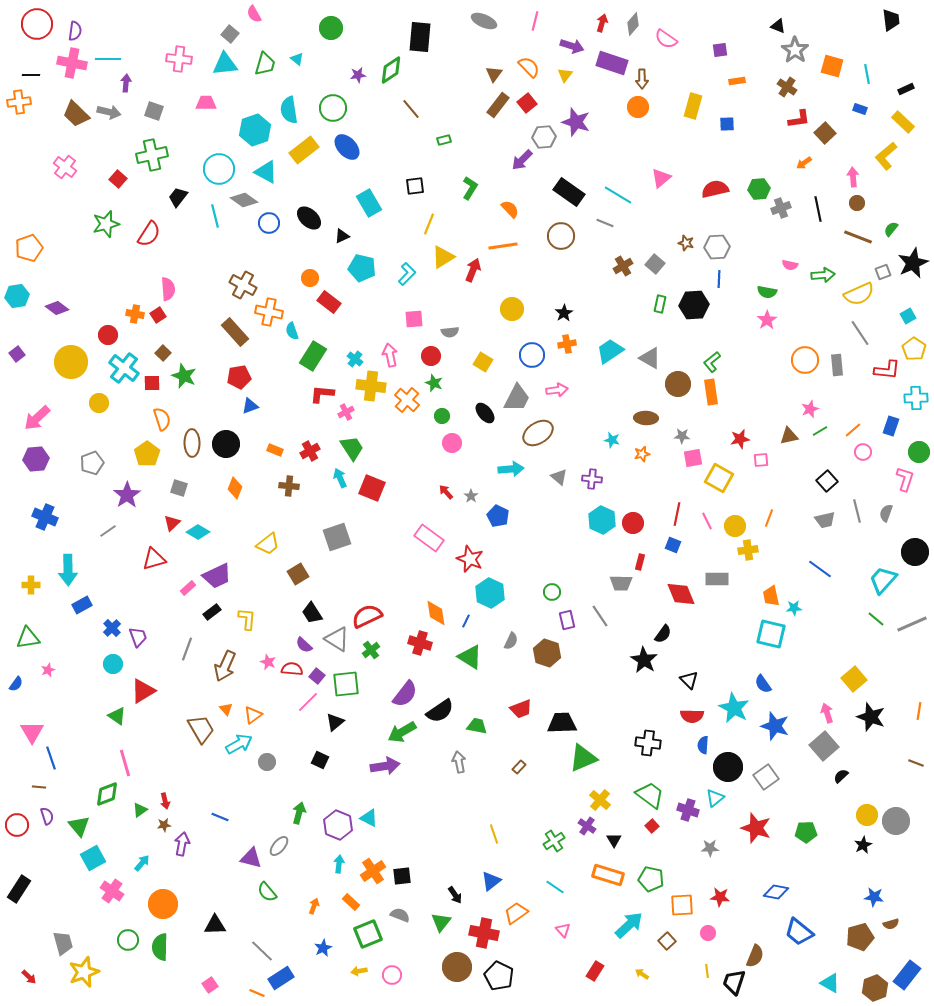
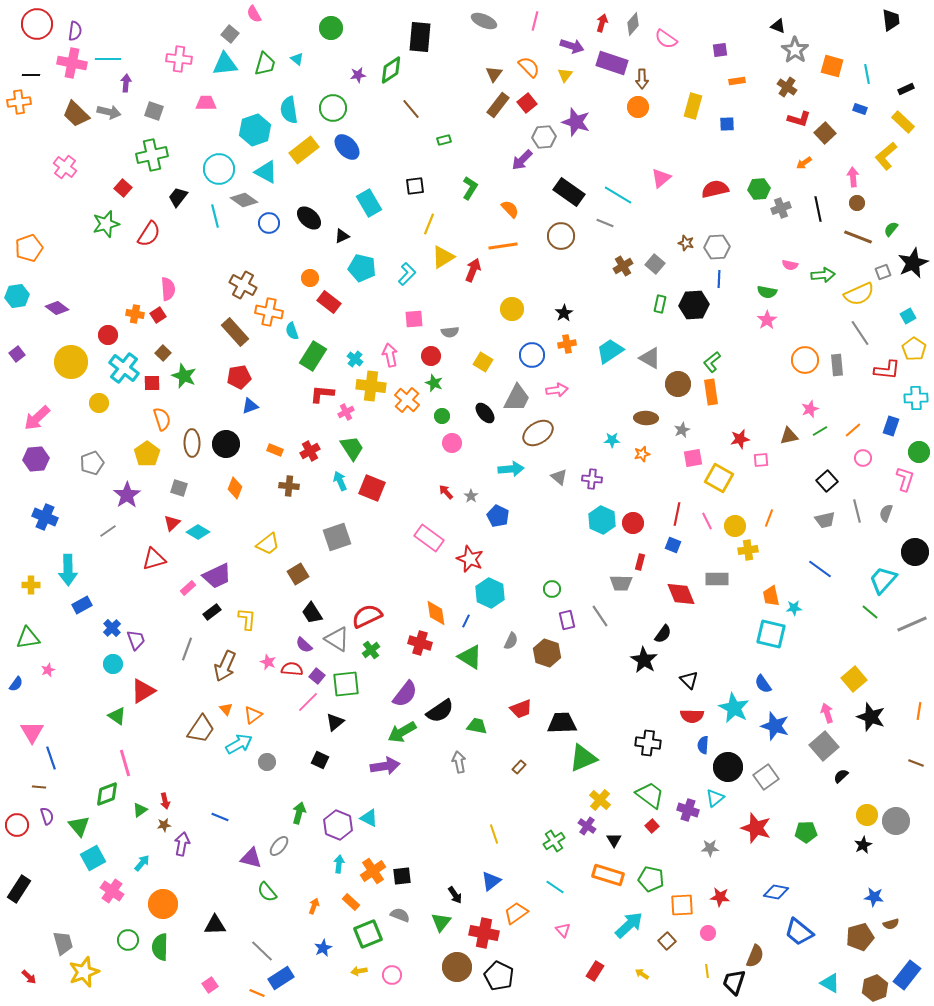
red L-shape at (799, 119): rotated 25 degrees clockwise
red square at (118, 179): moved 5 px right, 9 px down
gray star at (682, 436): moved 6 px up; rotated 28 degrees counterclockwise
cyan star at (612, 440): rotated 14 degrees counterclockwise
pink circle at (863, 452): moved 6 px down
cyan arrow at (340, 478): moved 3 px down
green circle at (552, 592): moved 3 px up
green line at (876, 619): moved 6 px left, 7 px up
purple trapezoid at (138, 637): moved 2 px left, 3 px down
brown trapezoid at (201, 729): rotated 64 degrees clockwise
